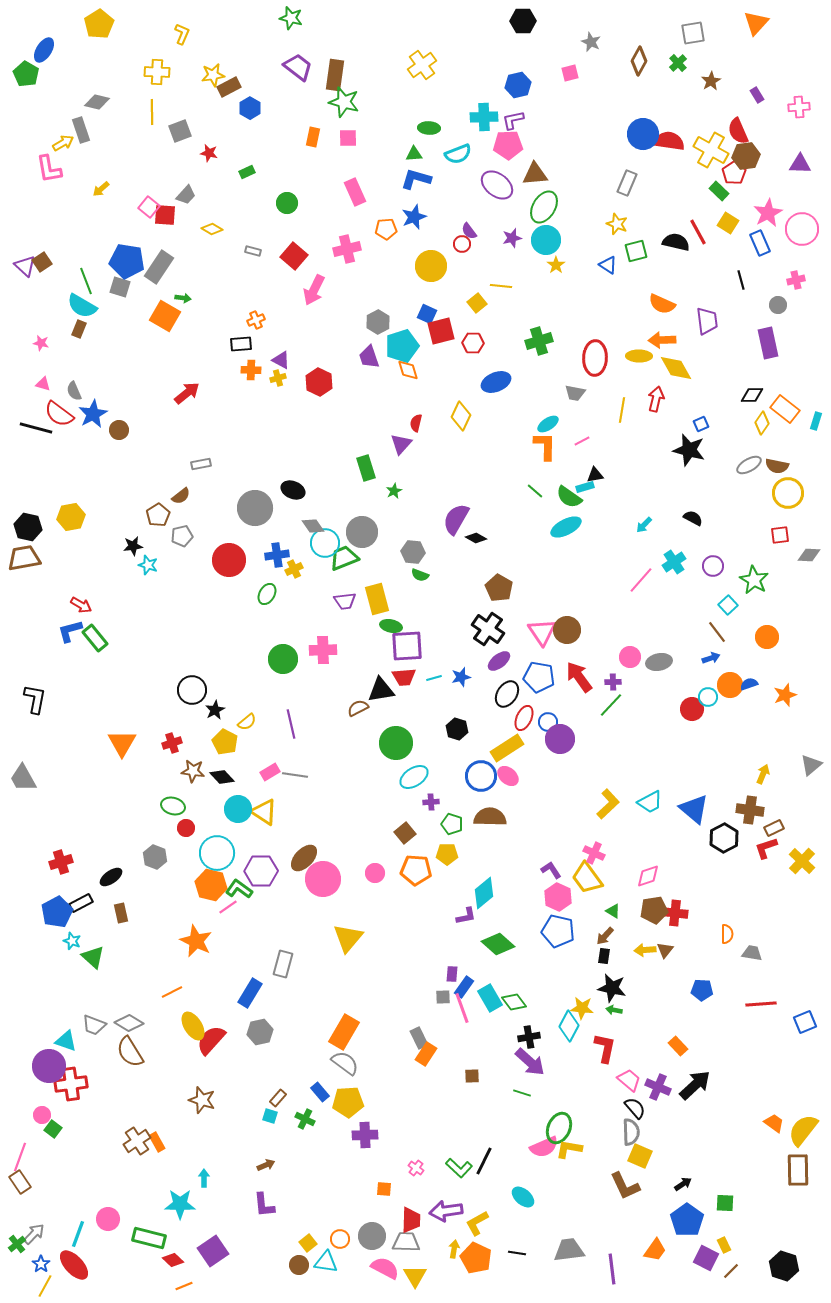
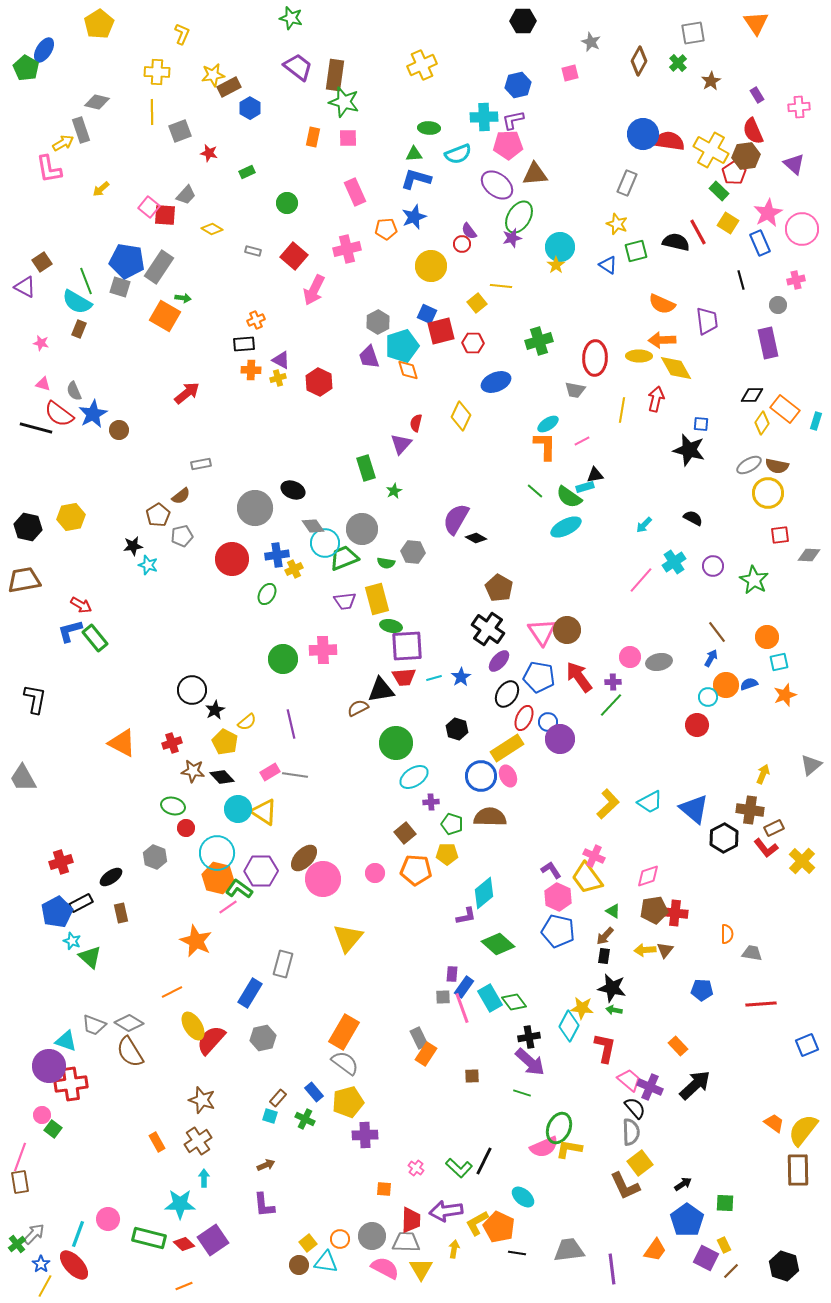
orange triangle at (756, 23): rotated 16 degrees counterclockwise
yellow cross at (422, 65): rotated 12 degrees clockwise
green pentagon at (26, 74): moved 6 px up
red semicircle at (738, 131): moved 15 px right
purple triangle at (800, 164): moved 6 px left; rotated 40 degrees clockwise
green ellipse at (544, 207): moved 25 px left, 10 px down
cyan circle at (546, 240): moved 14 px right, 7 px down
purple triangle at (25, 266): moved 21 px down; rotated 15 degrees counterclockwise
cyan semicircle at (82, 306): moved 5 px left, 4 px up
black rectangle at (241, 344): moved 3 px right
gray trapezoid at (575, 393): moved 3 px up
blue square at (701, 424): rotated 28 degrees clockwise
yellow circle at (788, 493): moved 20 px left
gray circle at (362, 532): moved 3 px up
brown trapezoid at (24, 558): moved 22 px down
red circle at (229, 560): moved 3 px right, 1 px up
green semicircle at (420, 575): moved 34 px left, 12 px up; rotated 12 degrees counterclockwise
cyan square at (728, 605): moved 51 px right, 57 px down; rotated 30 degrees clockwise
blue arrow at (711, 658): rotated 42 degrees counterclockwise
purple ellipse at (499, 661): rotated 10 degrees counterclockwise
blue star at (461, 677): rotated 18 degrees counterclockwise
orange circle at (730, 685): moved 4 px left
red circle at (692, 709): moved 5 px right, 16 px down
orange triangle at (122, 743): rotated 32 degrees counterclockwise
pink ellipse at (508, 776): rotated 25 degrees clockwise
red L-shape at (766, 848): rotated 110 degrees counterclockwise
pink cross at (594, 853): moved 3 px down
orange hexagon at (211, 885): moved 7 px right, 7 px up
green triangle at (93, 957): moved 3 px left
blue square at (805, 1022): moved 2 px right, 23 px down
gray hexagon at (260, 1032): moved 3 px right, 6 px down
purple cross at (658, 1087): moved 8 px left
blue rectangle at (320, 1092): moved 6 px left
yellow pentagon at (348, 1102): rotated 12 degrees counterclockwise
brown cross at (137, 1141): moved 61 px right
yellow square at (640, 1156): moved 7 px down; rotated 30 degrees clockwise
brown rectangle at (20, 1182): rotated 25 degrees clockwise
purple square at (213, 1251): moved 11 px up
orange pentagon at (476, 1258): moved 23 px right, 31 px up
red diamond at (173, 1260): moved 11 px right, 16 px up
yellow triangle at (415, 1276): moved 6 px right, 7 px up
